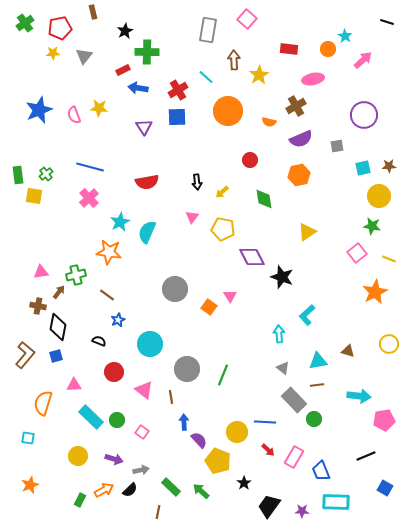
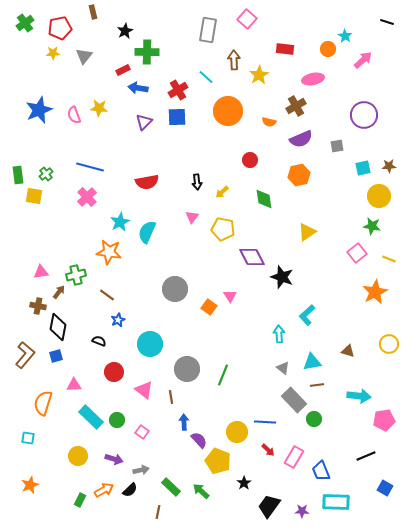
red rectangle at (289, 49): moved 4 px left
purple triangle at (144, 127): moved 5 px up; rotated 18 degrees clockwise
pink cross at (89, 198): moved 2 px left, 1 px up
cyan triangle at (318, 361): moved 6 px left, 1 px down
